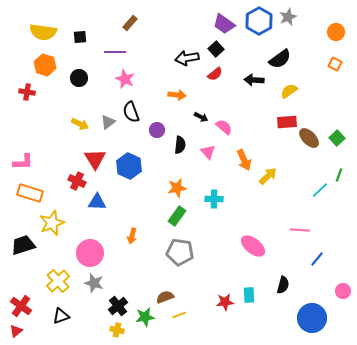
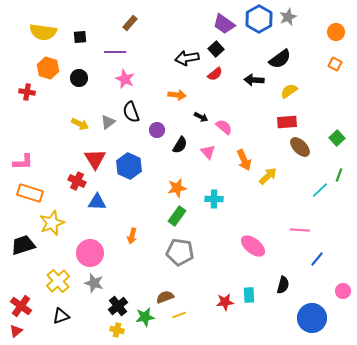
blue hexagon at (259, 21): moved 2 px up
orange hexagon at (45, 65): moved 3 px right, 3 px down
brown ellipse at (309, 138): moved 9 px left, 9 px down
black semicircle at (180, 145): rotated 24 degrees clockwise
